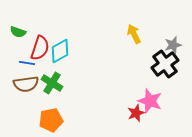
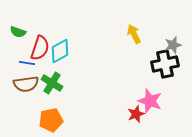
black cross: rotated 24 degrees clockwise
red star: moved 1 px down
